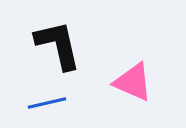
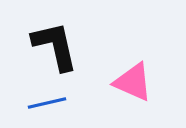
black L-shape: moved 3 px left, 1 px down
